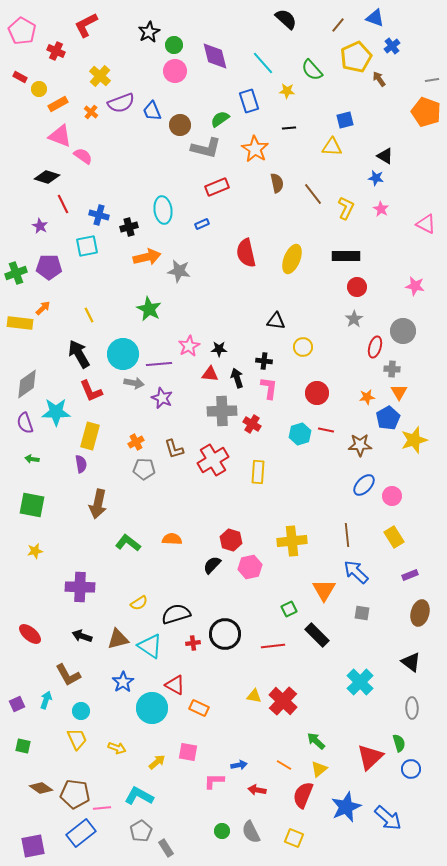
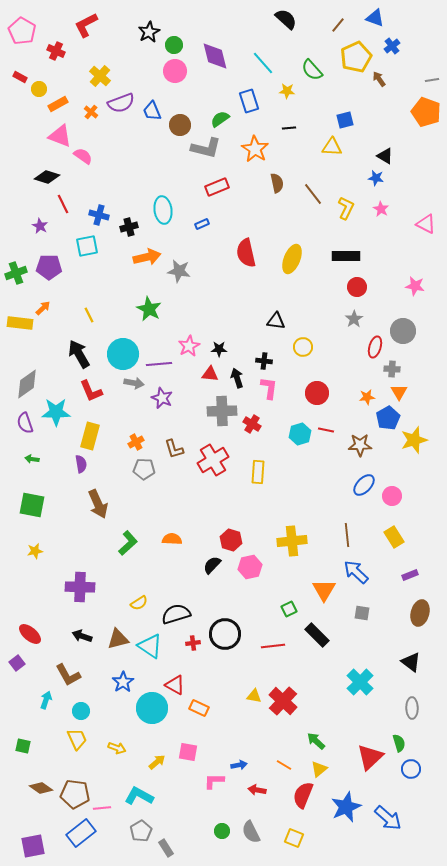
brown arrow at (98, 504): rotated 36 degrees counterclockwise
green L-shape at (128, 543): rotated 100 degrees clockwise
purple square at (17, 704): moved 41 px up; rotated 14 degrees counterclockwise
